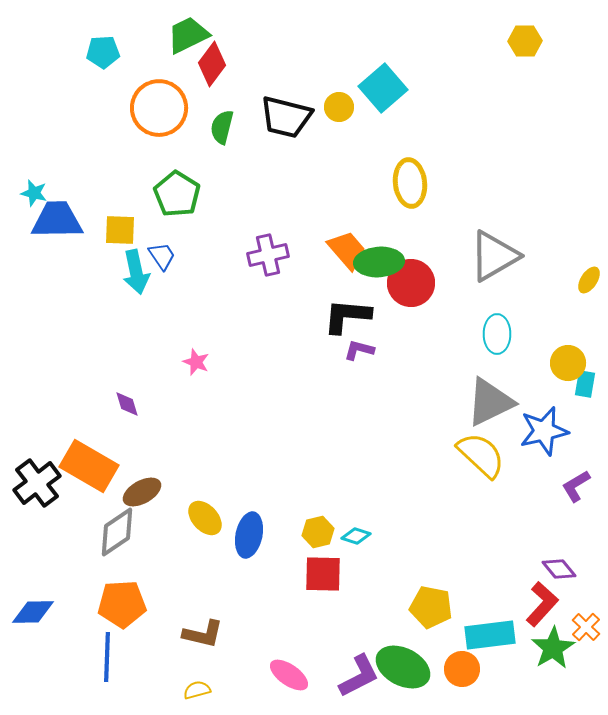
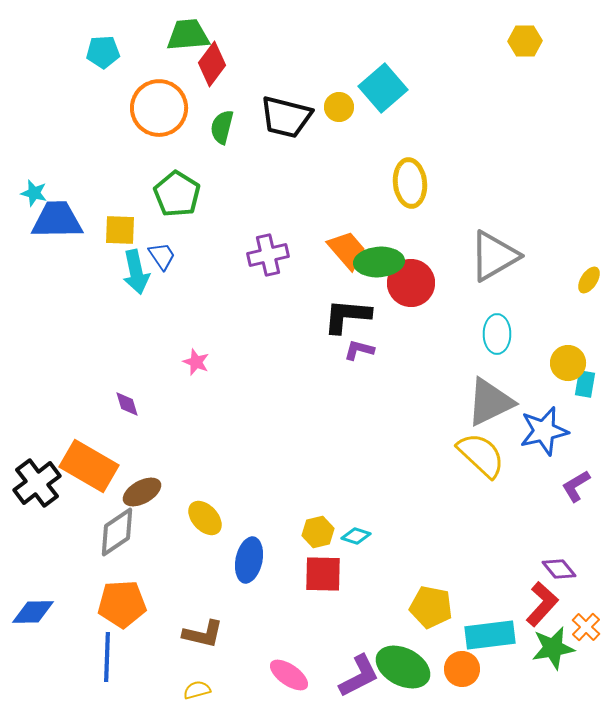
green trapezoid at (188, 35): rotated 21 degrees clockwise
blue ellipse at (249, 535): moved 25 px down
green star at (553, 648): rotated 21 degrees clockwise
